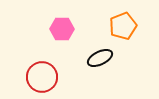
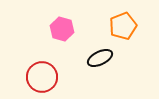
pink hexagon: rotated 15 degrees clockwise
